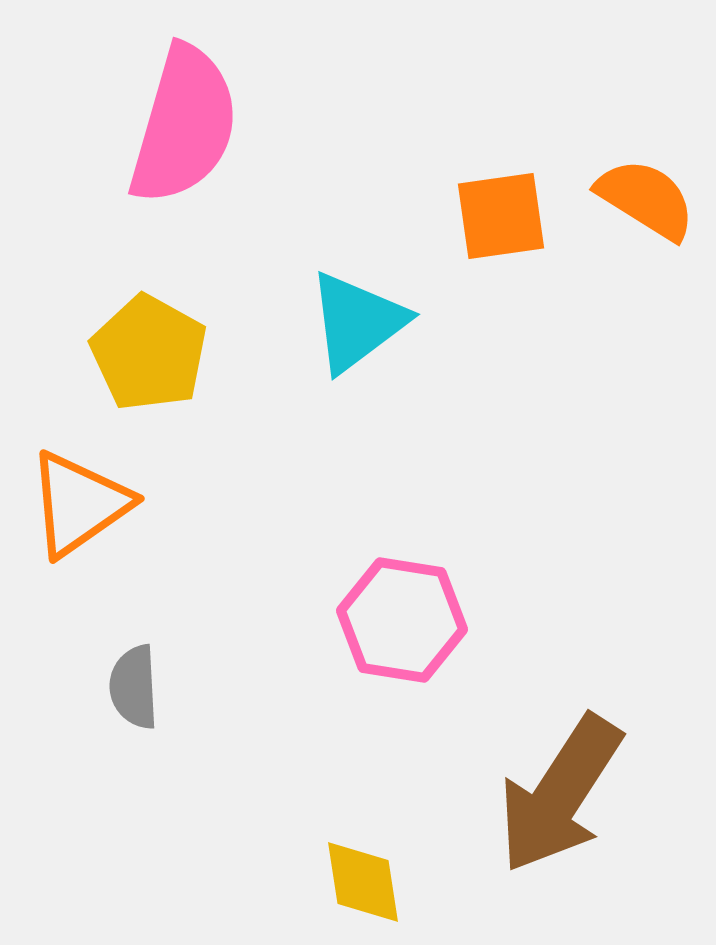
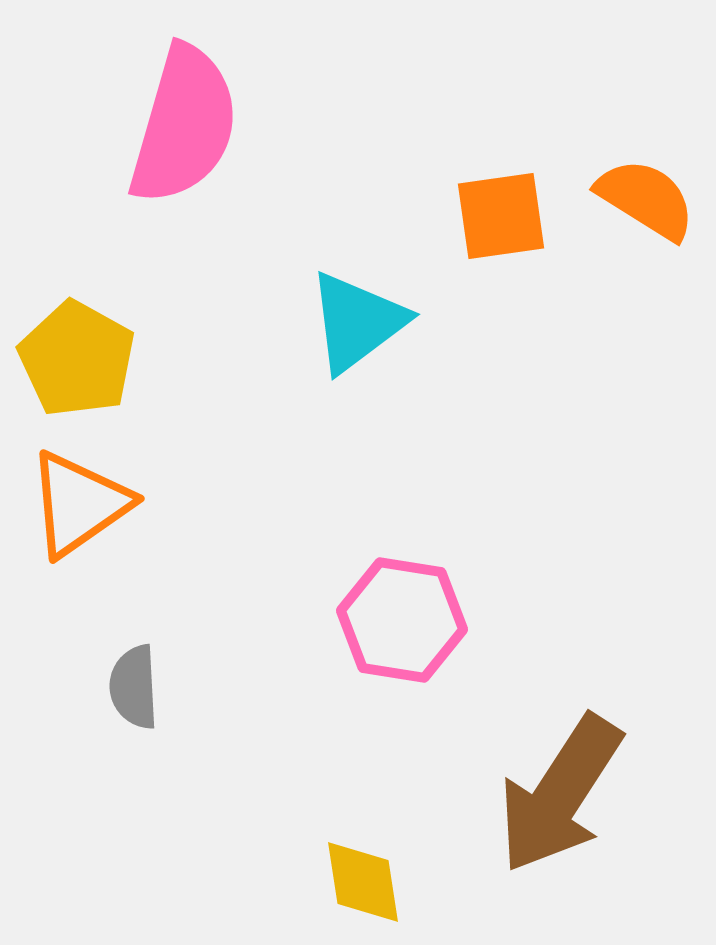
yellow pentagon: moved 72 px left, 6 px down
